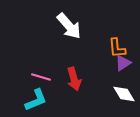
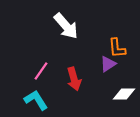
white arrow: moved 3 px left
purple triangle: moved 15 px left, 1 px down
pink line: moved 6 px up; rotated 72 degrees counterclockwise
white diamond: rotated 60 degrees counterclockwise
cyan L-shape: rotated 100 degrees counterclockwise
